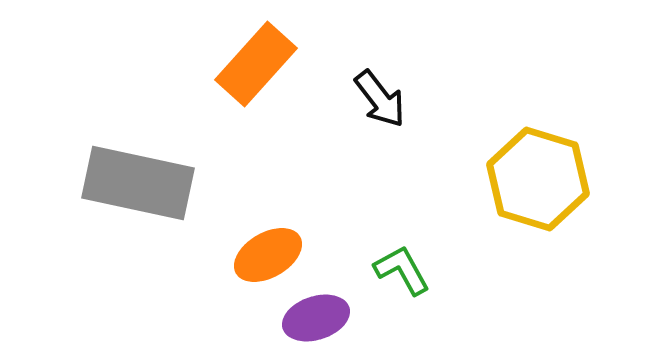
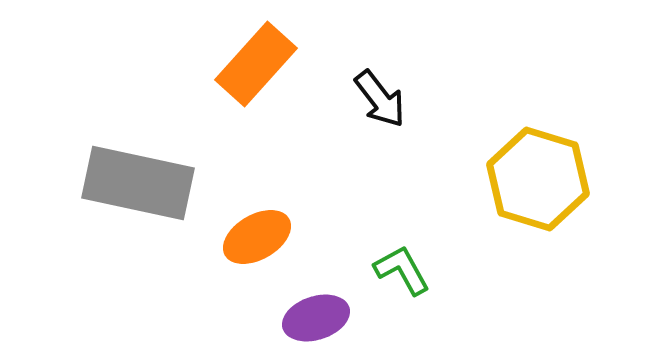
orange ellipse: moved 11 px left, 18 px up
